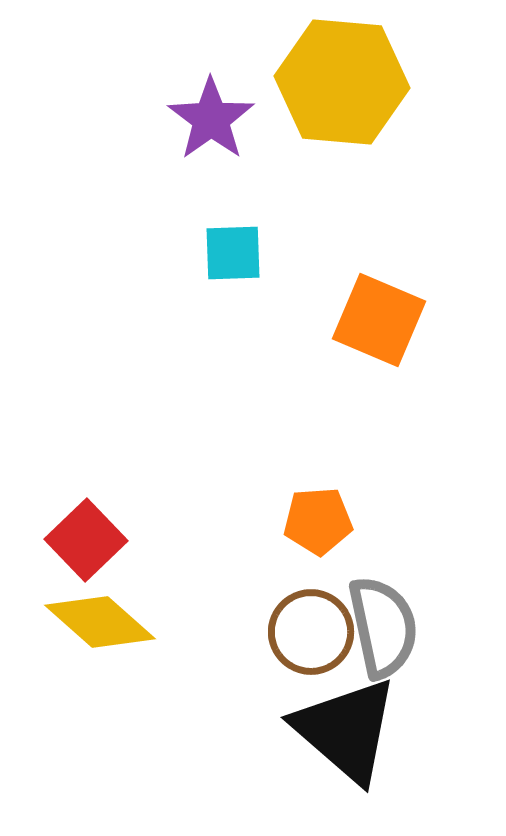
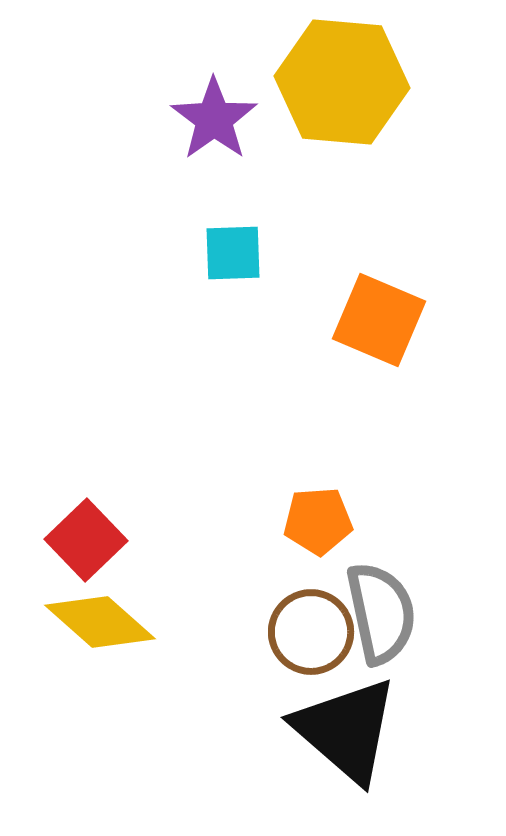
purple star: moved 3 px right
gray semicircle: moved 2 px left, 14 px up
